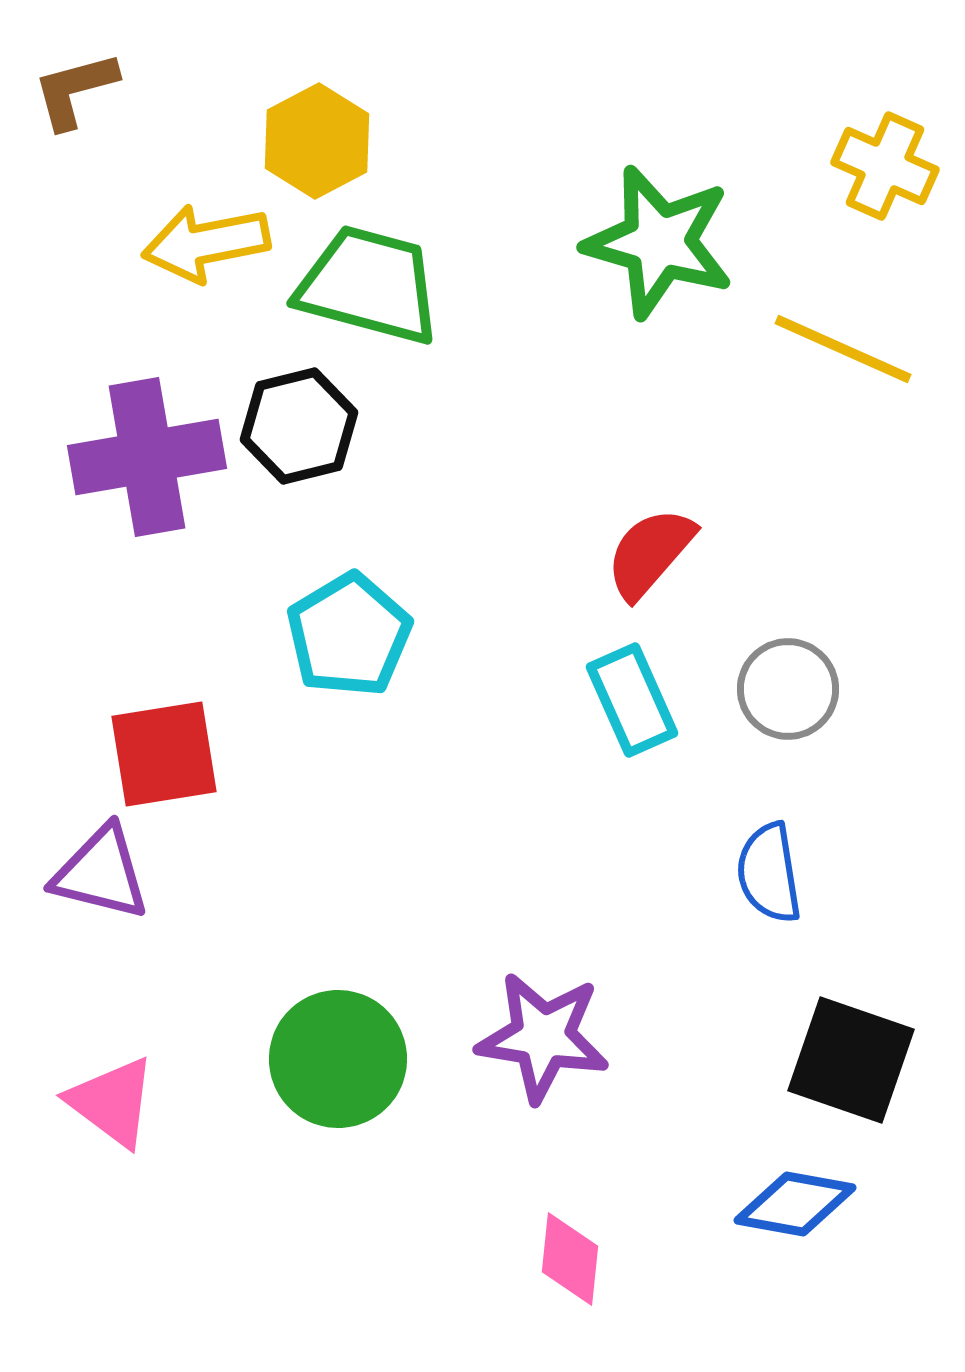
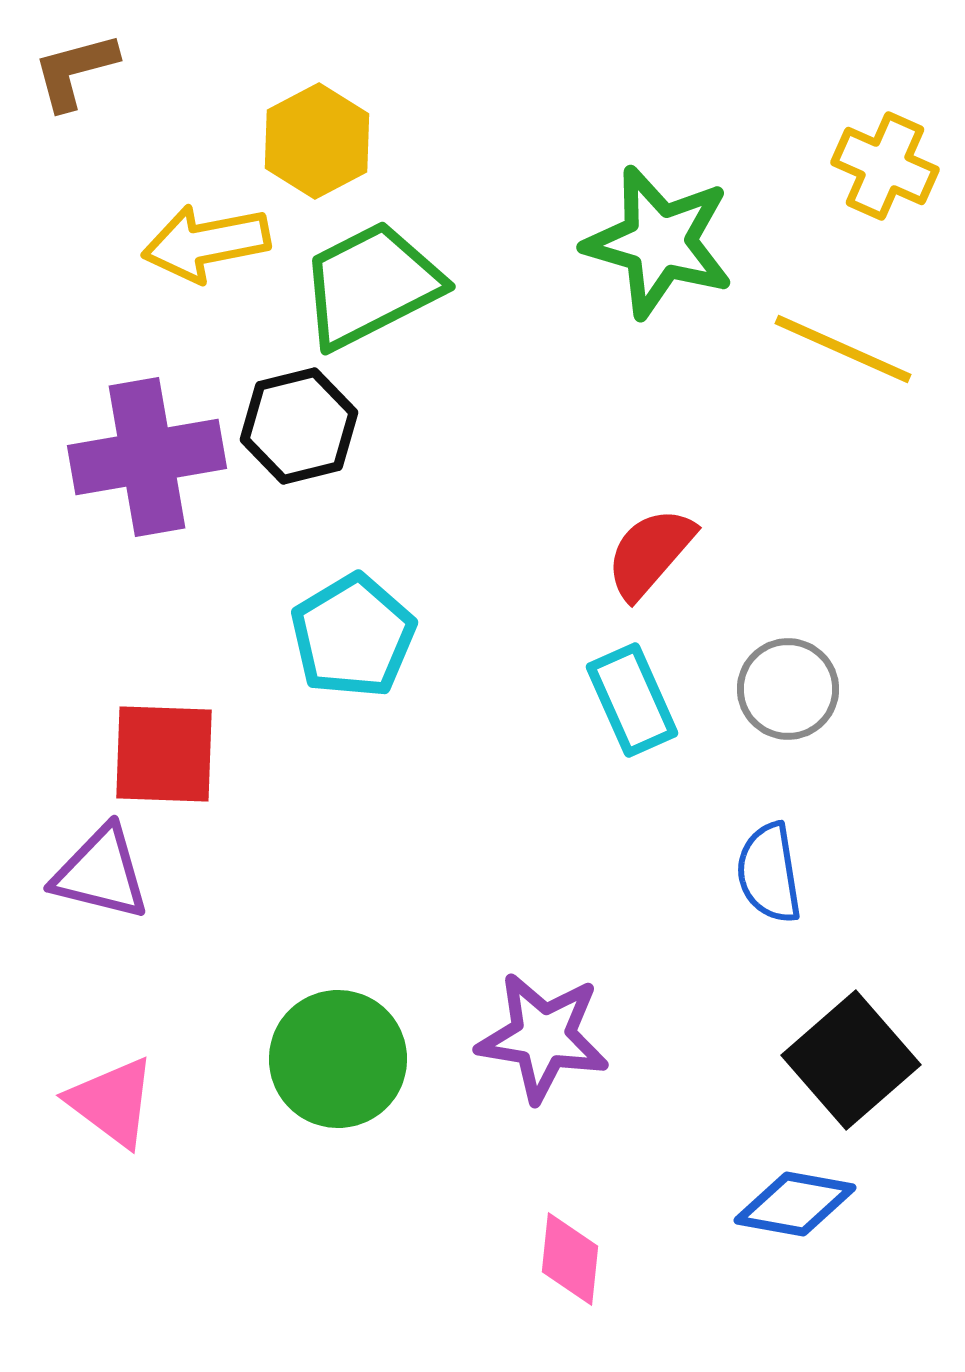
brown L-shape: moved 19 px up
green trapezoid: moved 2 px right; rotated 42 degrees counterclockwise
cyan pentagon: moved 4 px right, 1 px down
red square: rotated 11 degrees clockwise
black square: rotated 30 degrees clockwise
